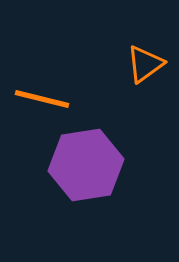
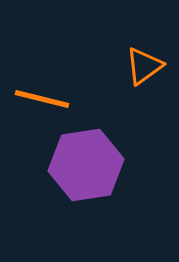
orange triangle: moved 1 px left, 2 px down
